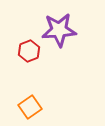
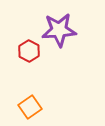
red hexagon: rotated 10 degrees counterclockwise
